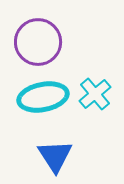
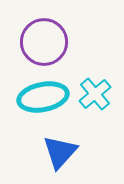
purple circle: moved 6 px right
blue triangle: moved 5 px right, 4 px up; rotated 15 degrees clockwise
